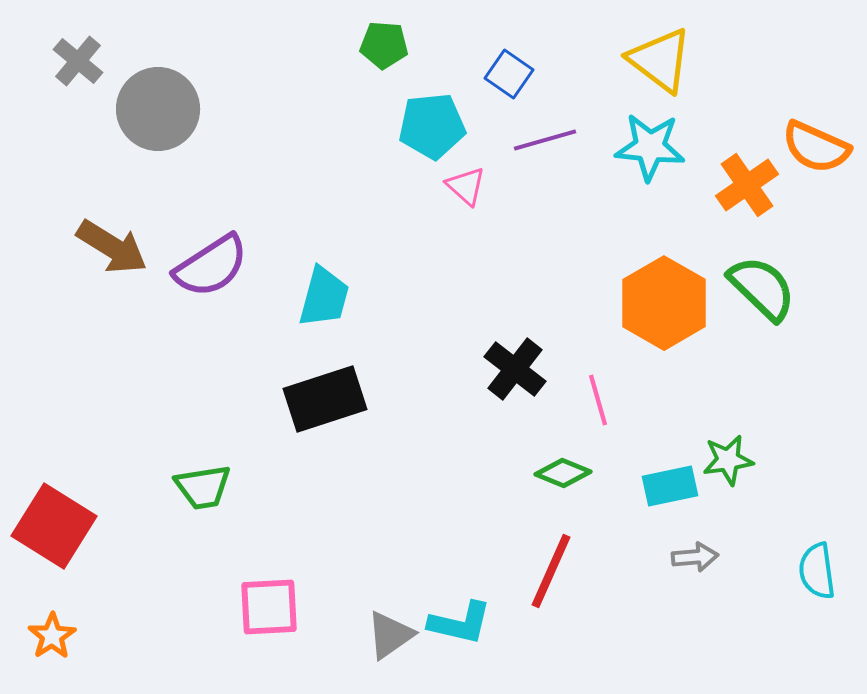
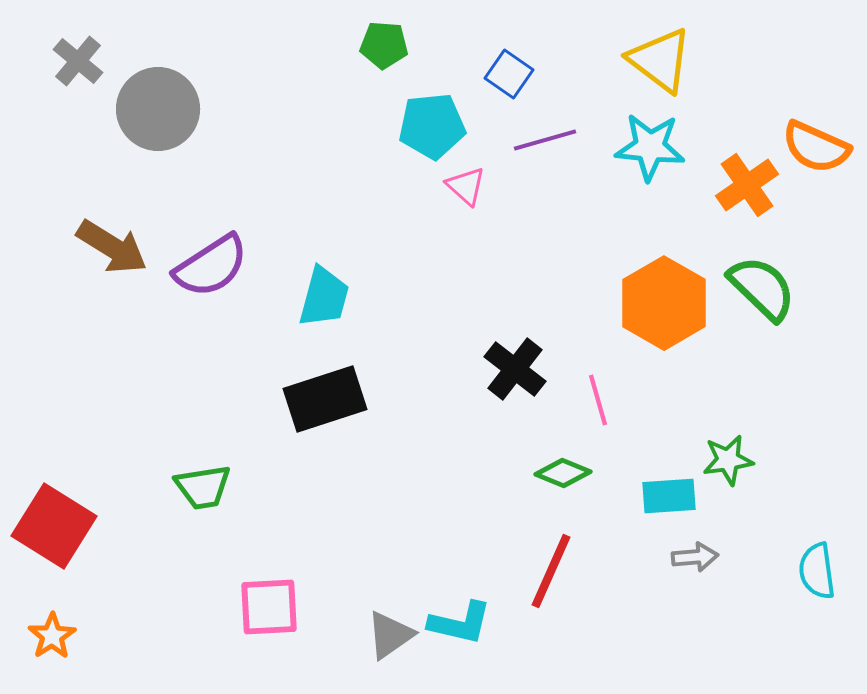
cyan rectangle: moved 1 px left, 10 px down; rotated 8 degrees clockwise
